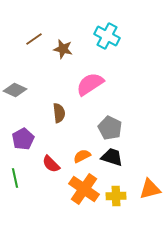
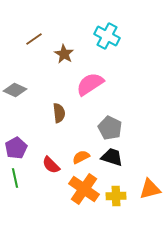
brown star: moved 1 px right, 5 px down; rotated 18 degrees clockwise
purple pentagon: moved 7 px left, 9 px down
orange semicircle: moved 1 px left, 1 px down
red semicircle: moved 1 px down
